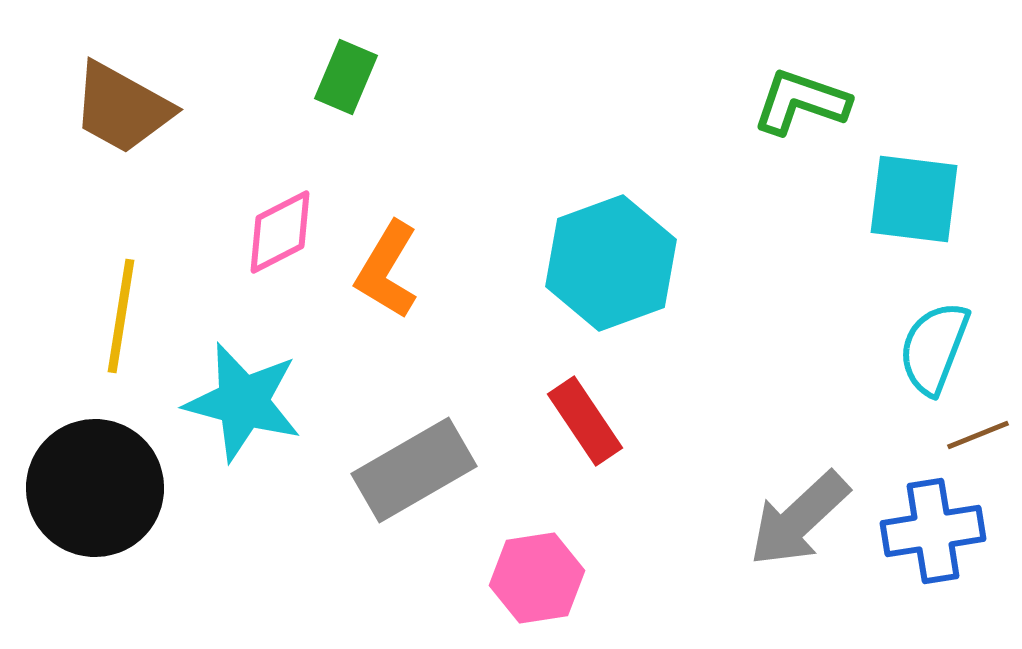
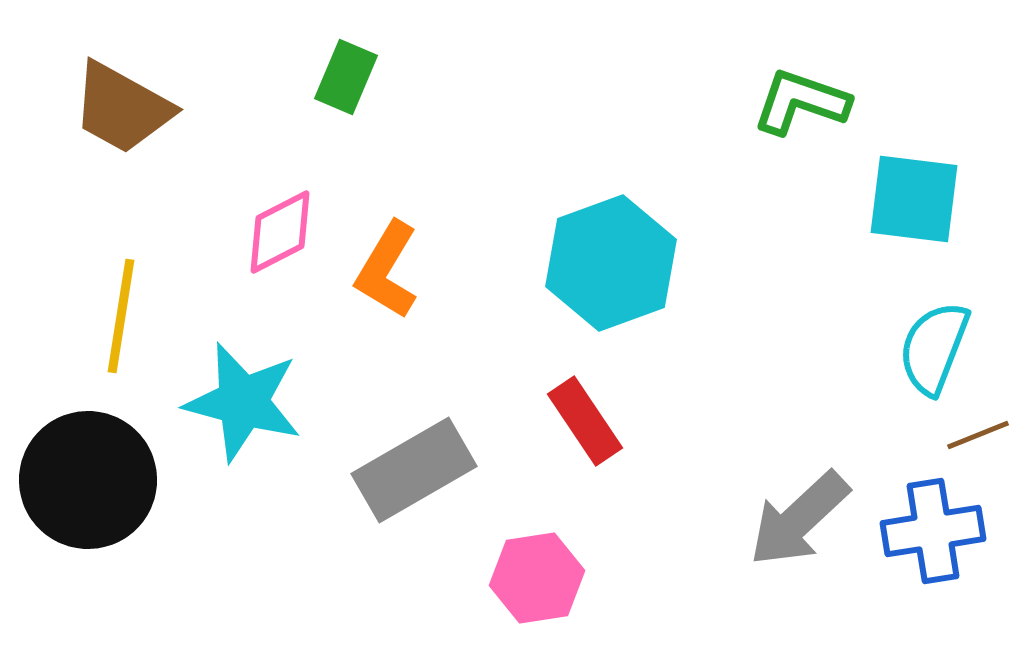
black circle: moved 7 px left, 8 px up
